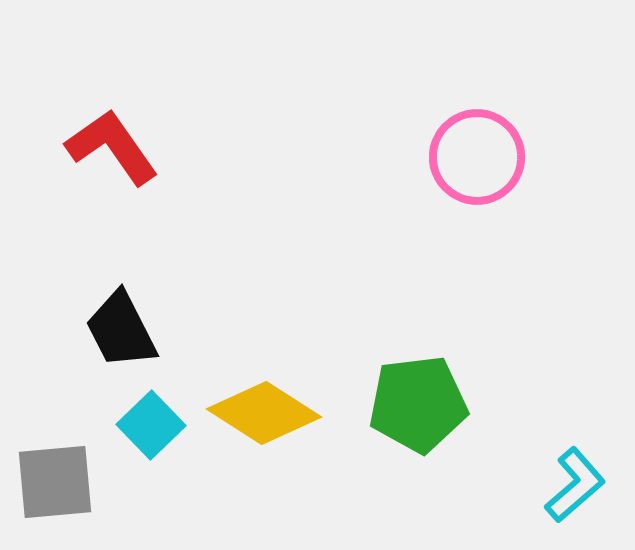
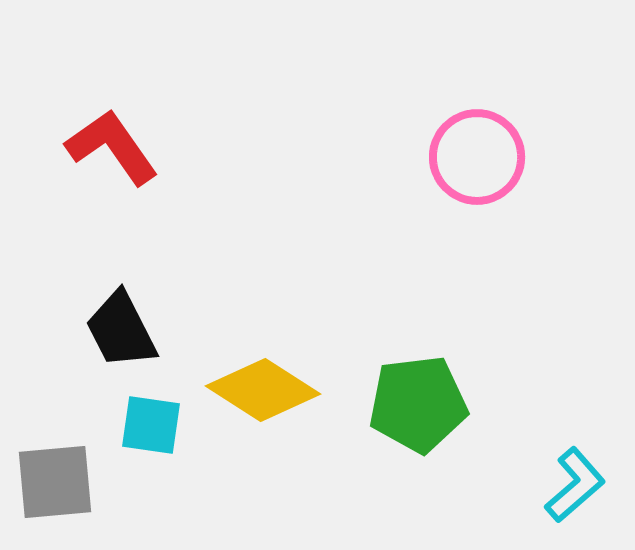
yellow diamond: moved 1 px left, 23 px up
cyan square: rotated 38 degrees counterclockwise
